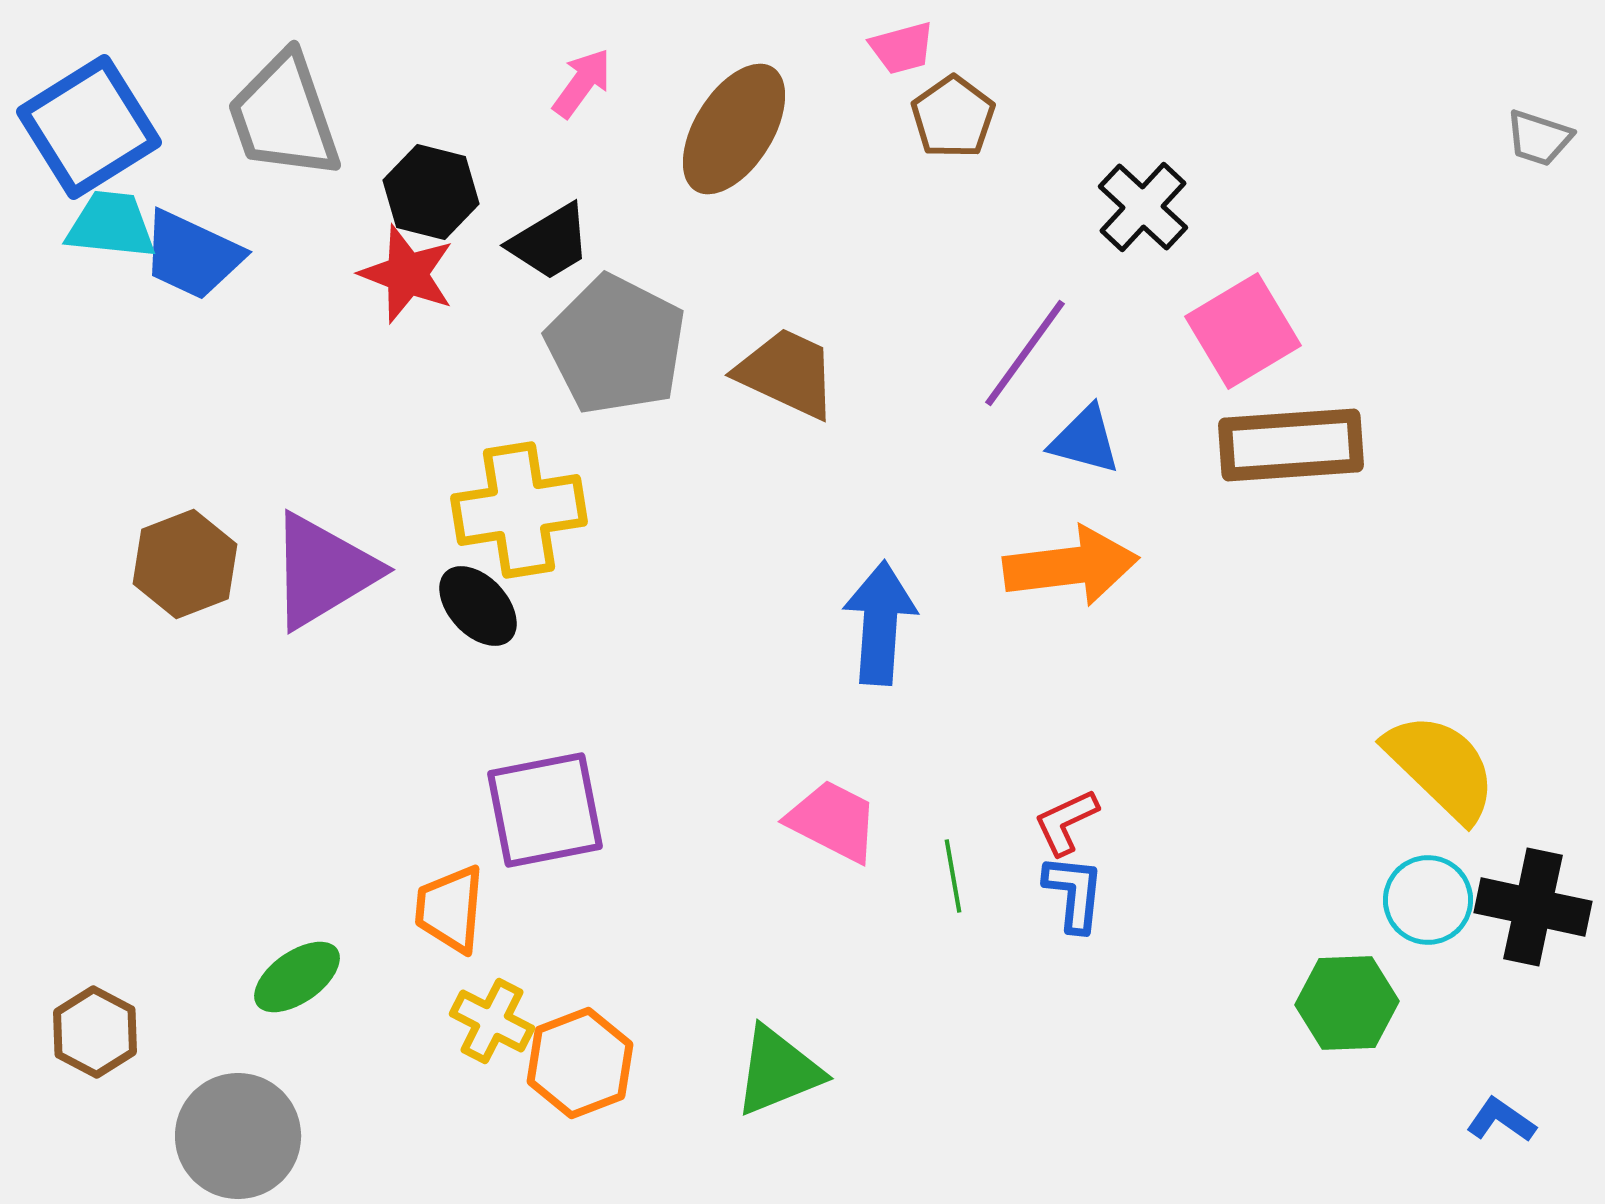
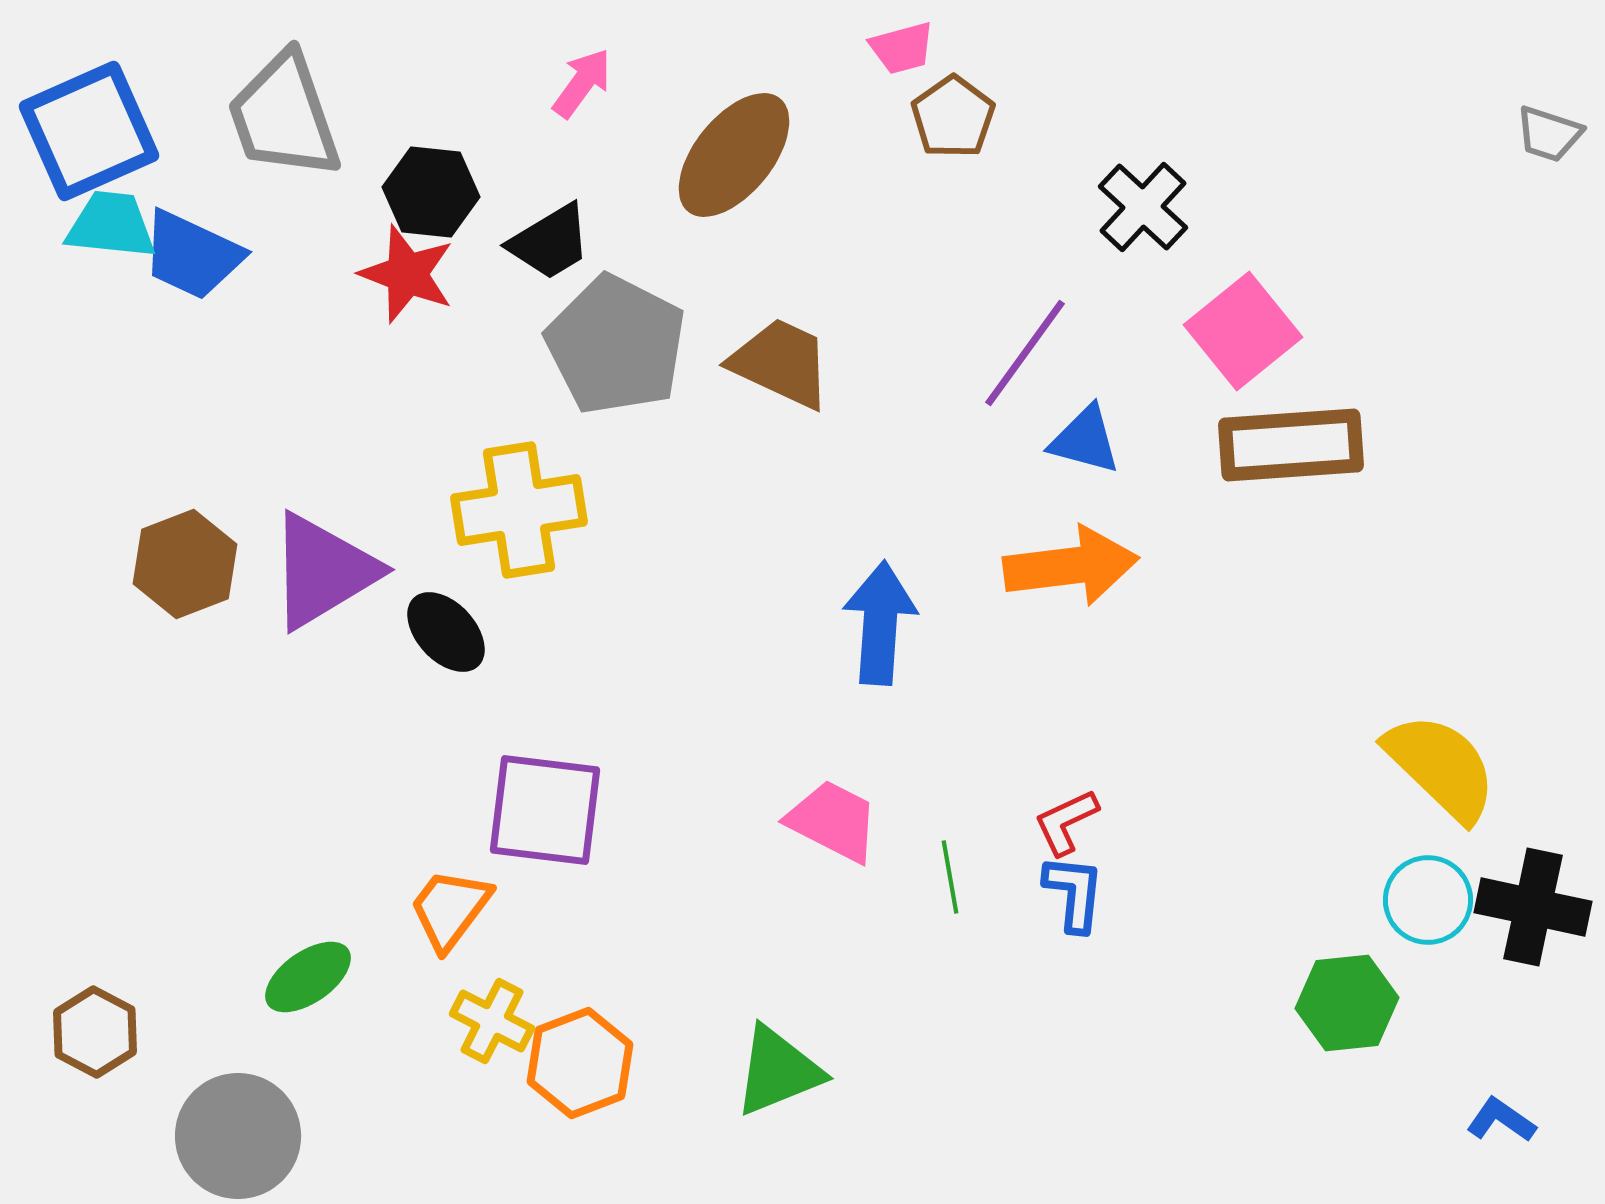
blue square at (89, 127): moved 4 px down; rotated 8 degrees clockwise
brown ellipse at (734, 129): moved 26 px down; rotated 7 degrees clockwise
gray trapezoid at (1539, 138): moved 10 px right, 4 px up
black hexagon at (431, 192): rotated 8 degrees counterclockwise
pink square at (1243, 331): rotated 8 degrees counterclockwise
brown trapezoid at (787, 373): moved 6 px left, 10 px up
black ellipse at (478, 606): moved 32 px left, 26 px down
purple square at (545, 810): rotated 18 degrees clockwise
green line at (953, 876): moved 3 px left, 1 px down
orange trapezoid at (450, 909): rotated 32 degrees clockwise
green ellipse at (297, 977): moved 11 px right
green hexagon at (1347, 1003): rotated 4 degrees counterclockwise
